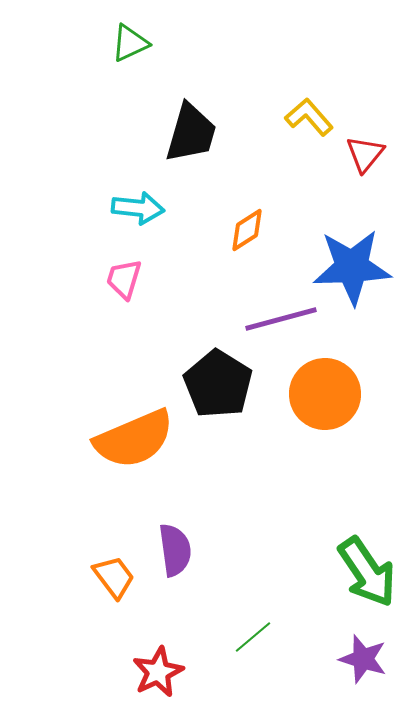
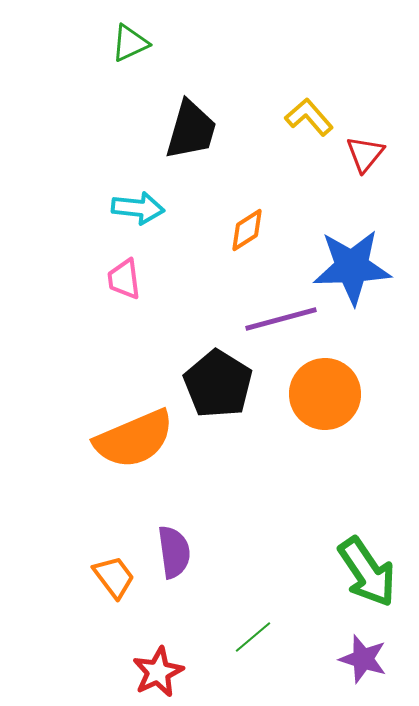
black trapezoid: moved 3 px up
pink trapezoid: rotated 24 degrees counterclockwise
purple semicircle: moved 1 px left, 2 px down
